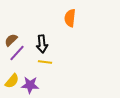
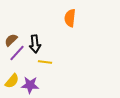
black arrow: moved 7 px left
